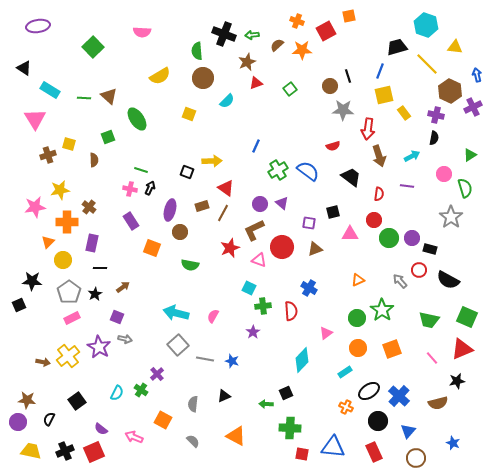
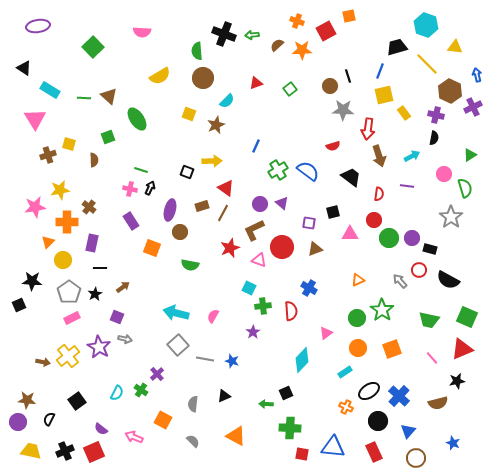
brown star at (247, 62): moved 31 px left, 63 px down
